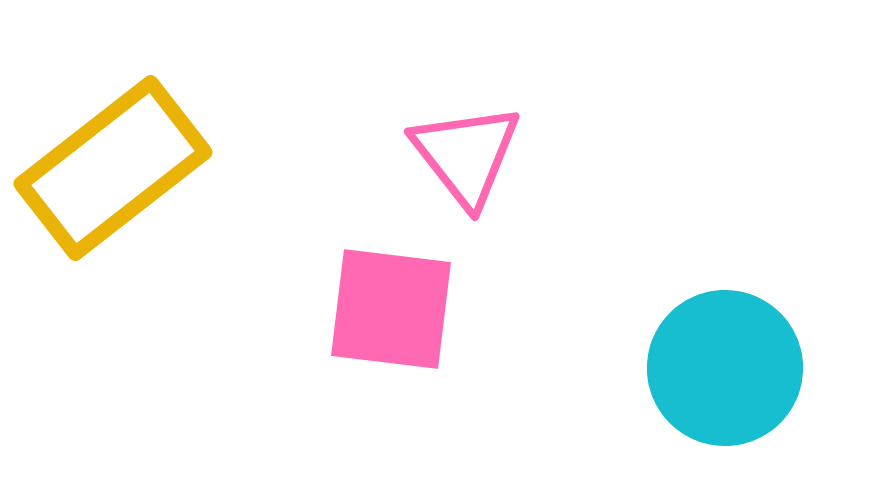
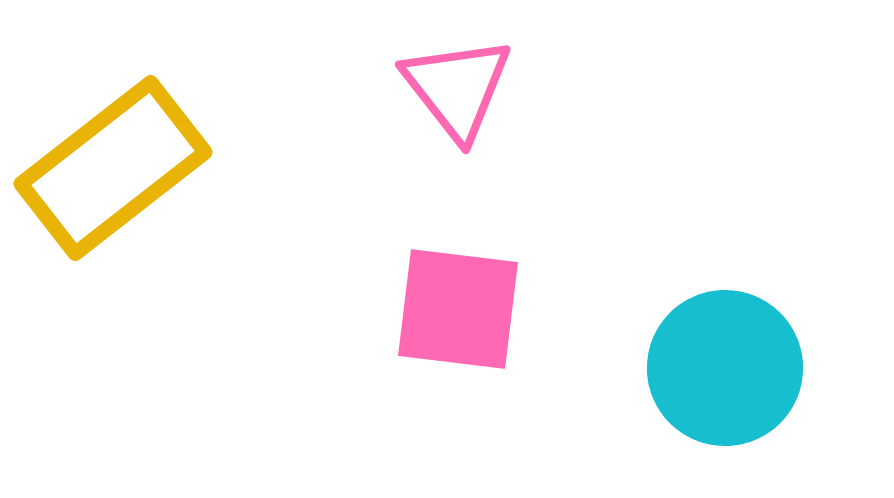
pink triangle: moved 9 px left, 67 px up
pink square: moved 67 px right
